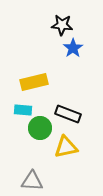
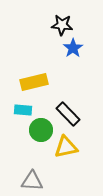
black rectangle: rotated 25 degrees clockwise
green circle: moved 1 px right, 2 px down
